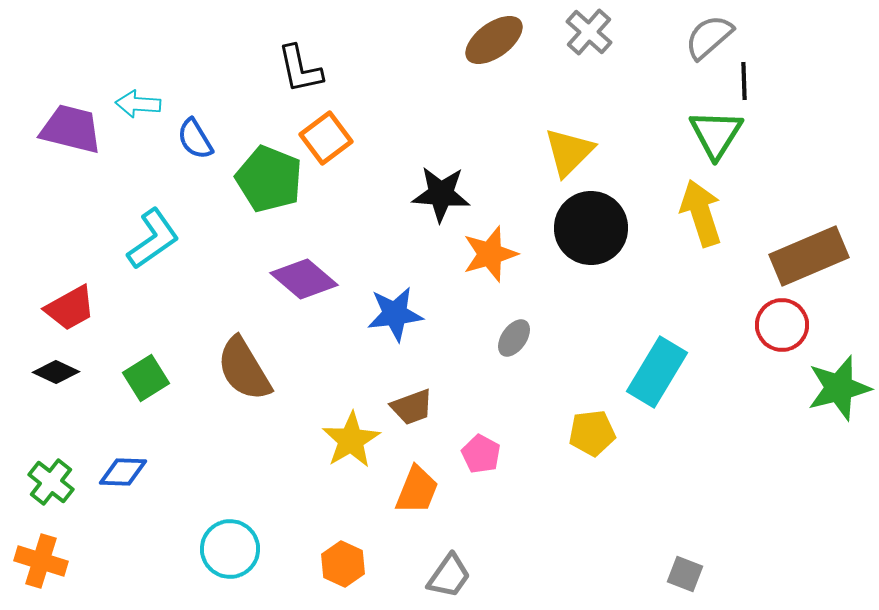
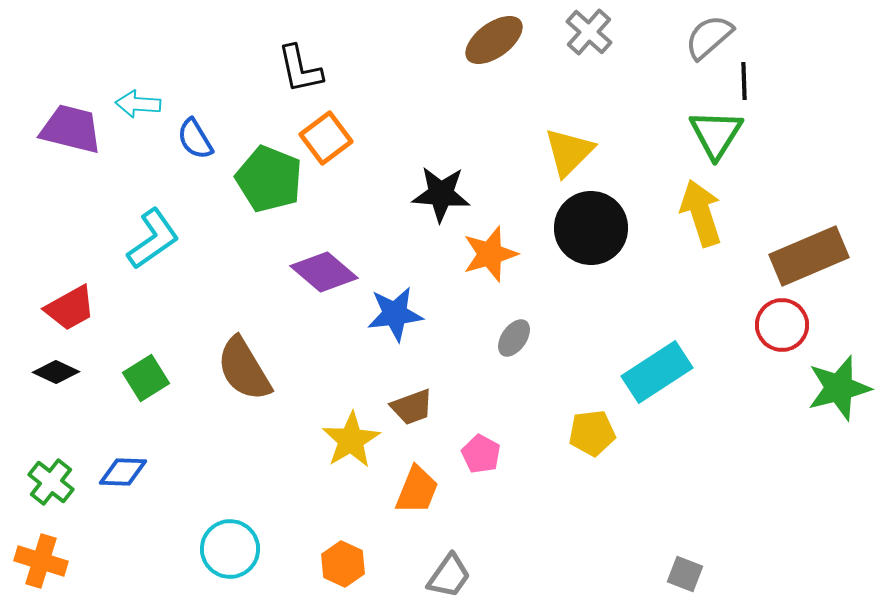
purple diamond: moved 20 px right, 7 px up
cyan rectangle: rotated 26 degrees clockwise
